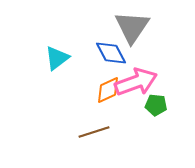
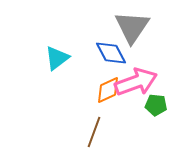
brown line: rotated 52 degrees counterclockwise
